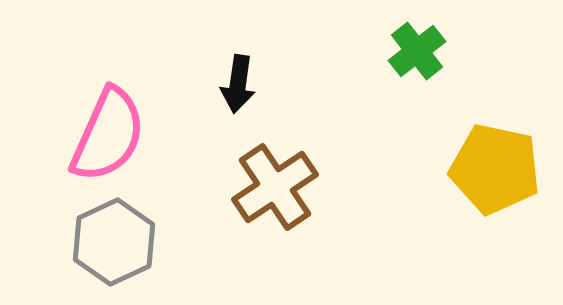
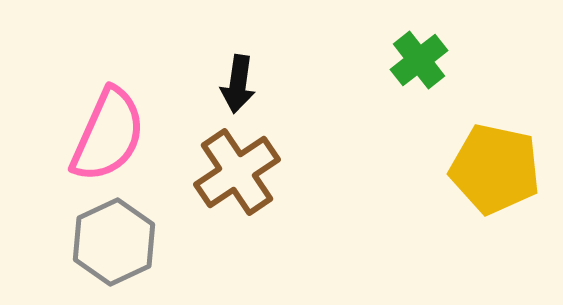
green cross: moved 2 px right, 9 px down
brown cross: moved 38 px left, 15 px up
